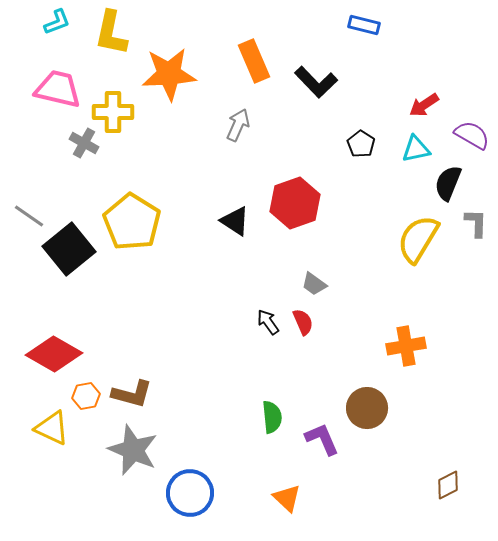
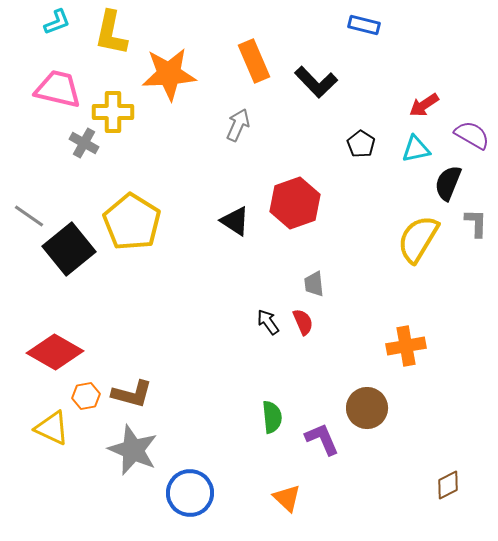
gray trapezoid: rotated 48 degrees clockwise
red diamond: moved 1 px right, 2 px up
